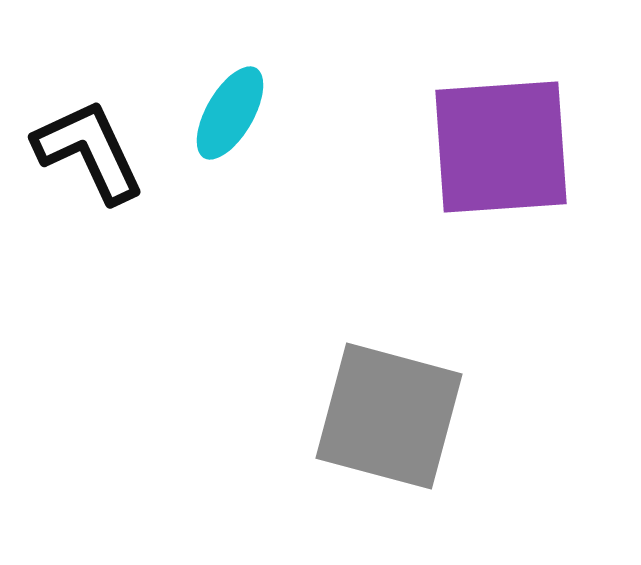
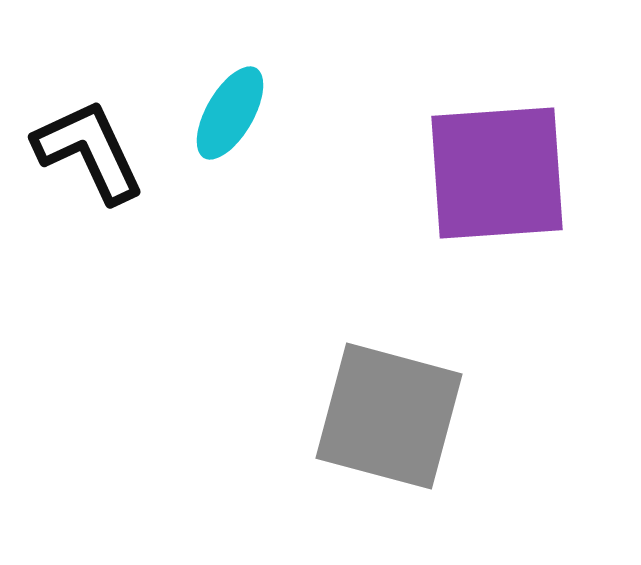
purple square: moved 4 px left, 26 px down
